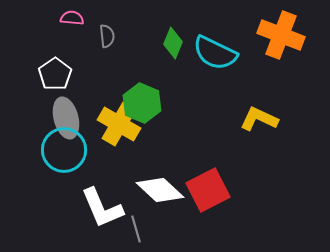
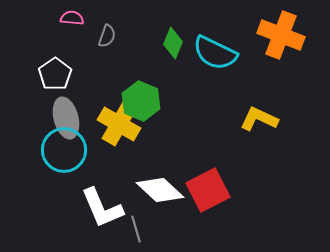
gray semicircle: rotated 25 degrees clockwise
green hexagon: moved 1 px left, 2 px up
